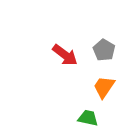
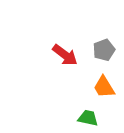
gray pentagon: rotated 20 degrees clockwise
orange trapezoid: rotated 65 degrees counterclockwise
